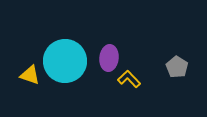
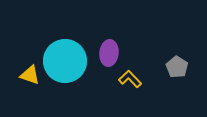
purple ellipse: moved 5 px up
yellow L-shape: moved 1 px right
